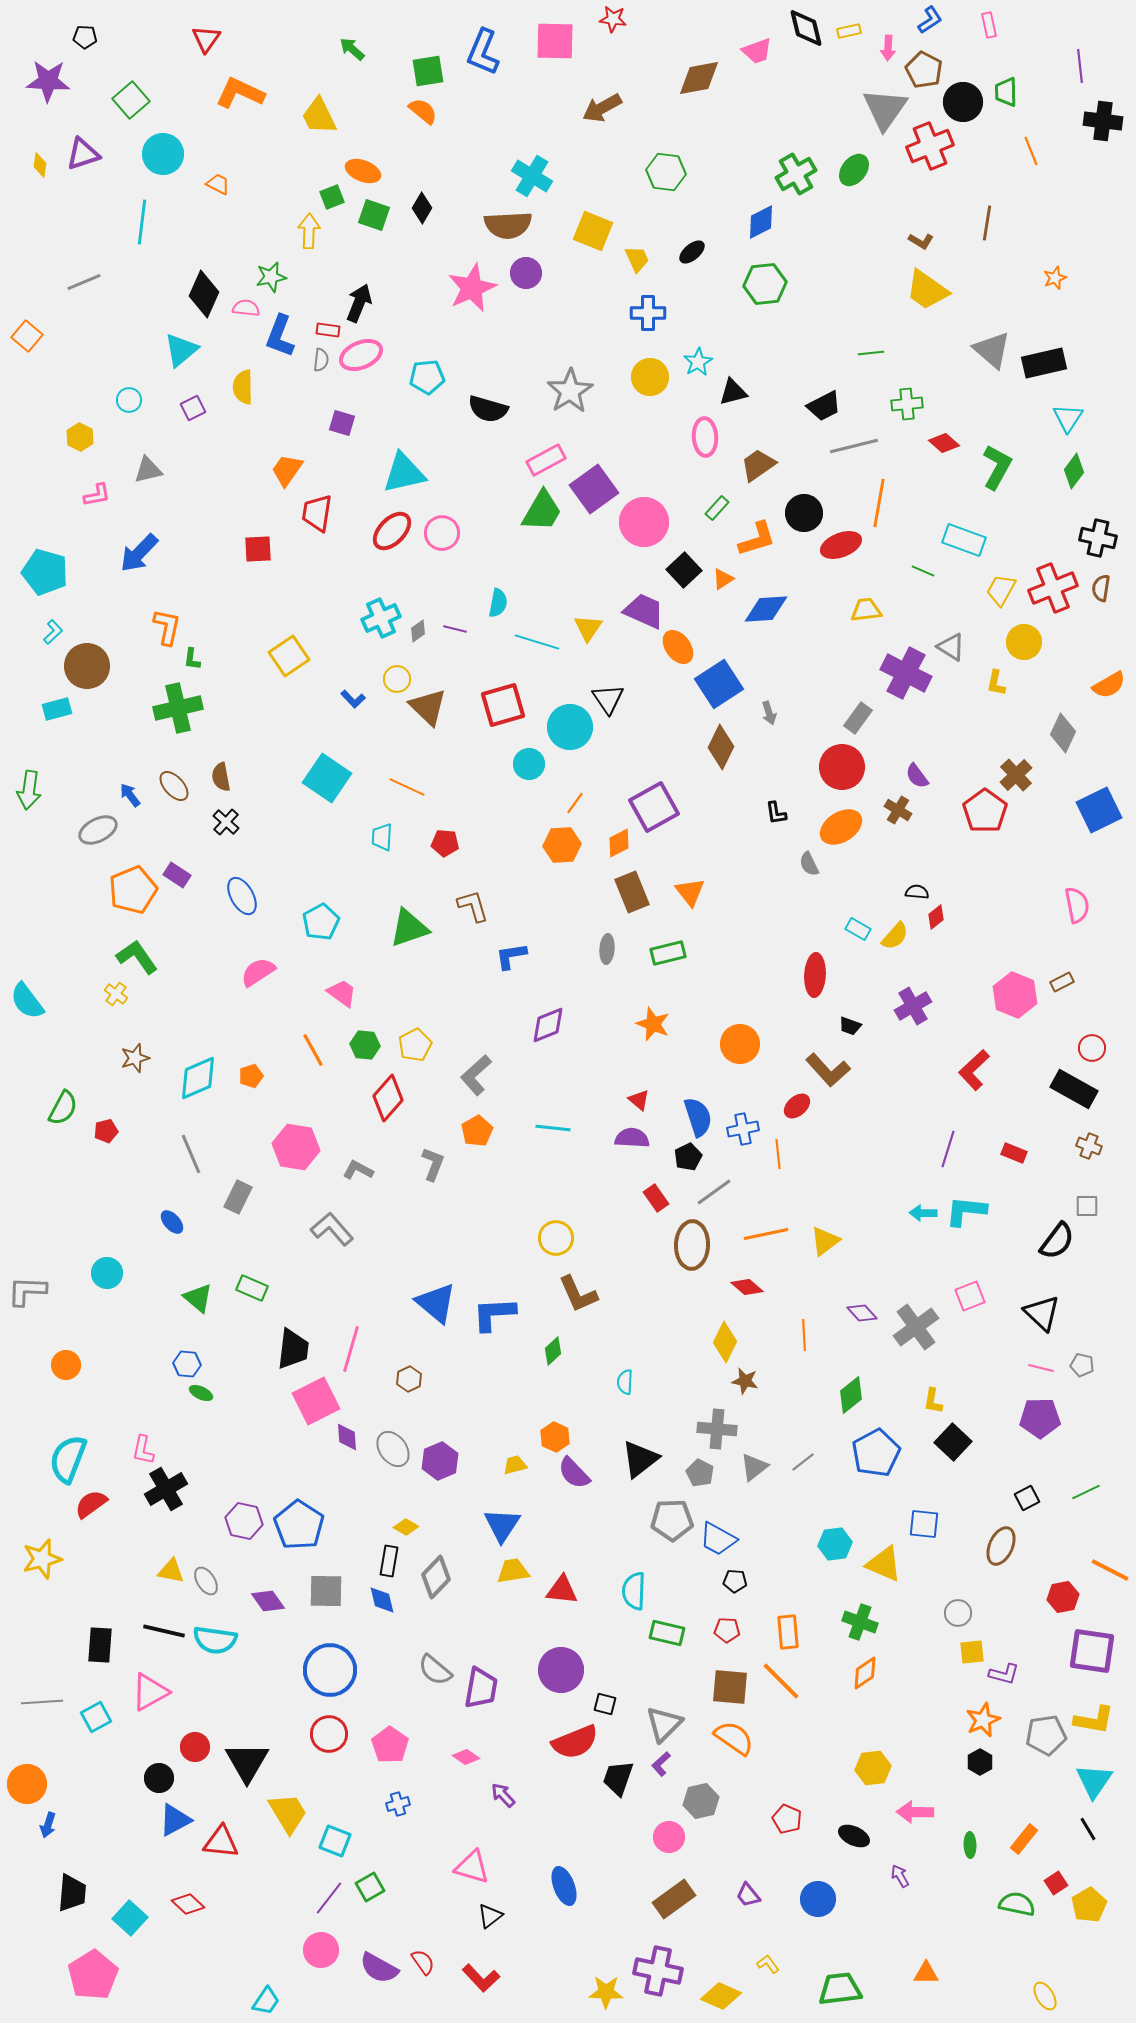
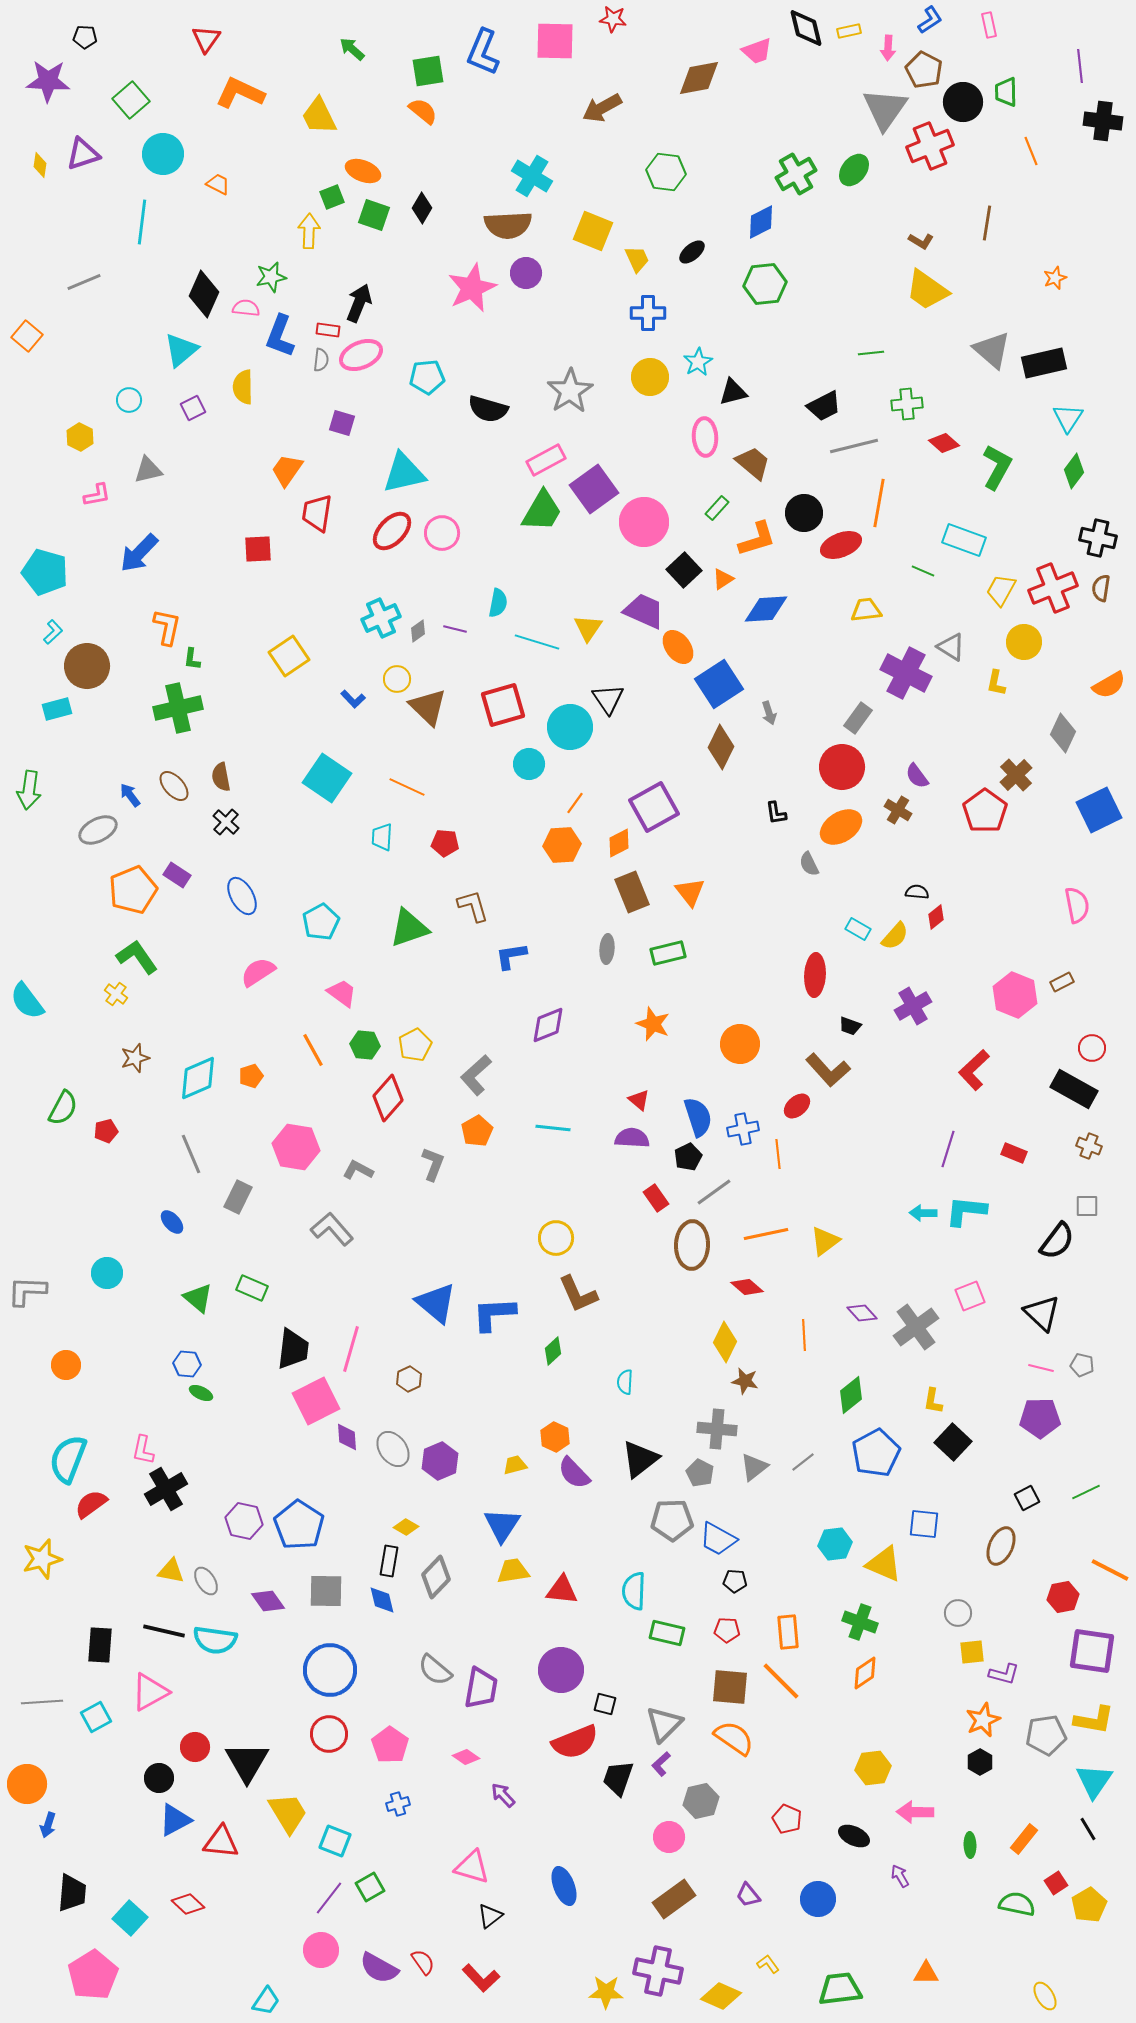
brown trapezoid at (758, 465): moved 5 px left, 2 px up; rotated 75 degrees clockwise
